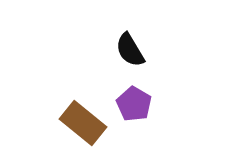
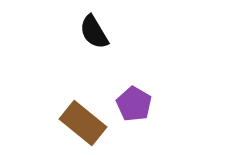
black semicircle: moved 36 px left, 18 px up
